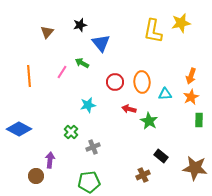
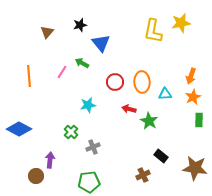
orange star: moved 2 px right
